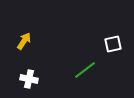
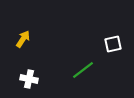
yellow arrow: moved 1 px left, 2 px up
green line: moved 2 px left
